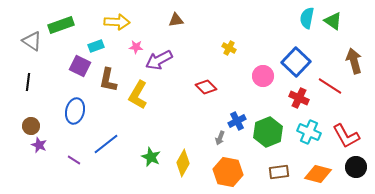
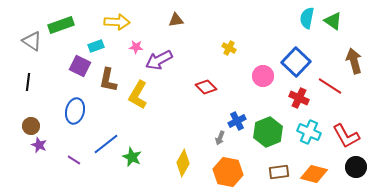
green star: moved 19 px left
orange diamond: moved 4 px left
